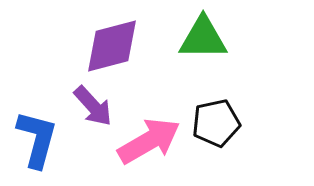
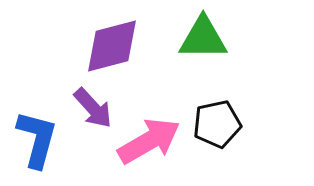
purple arrow: moved 2 px down
black pentagon: moved 1 px right, 1 px down
